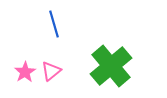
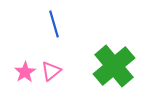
green cross: moved 3 px right
